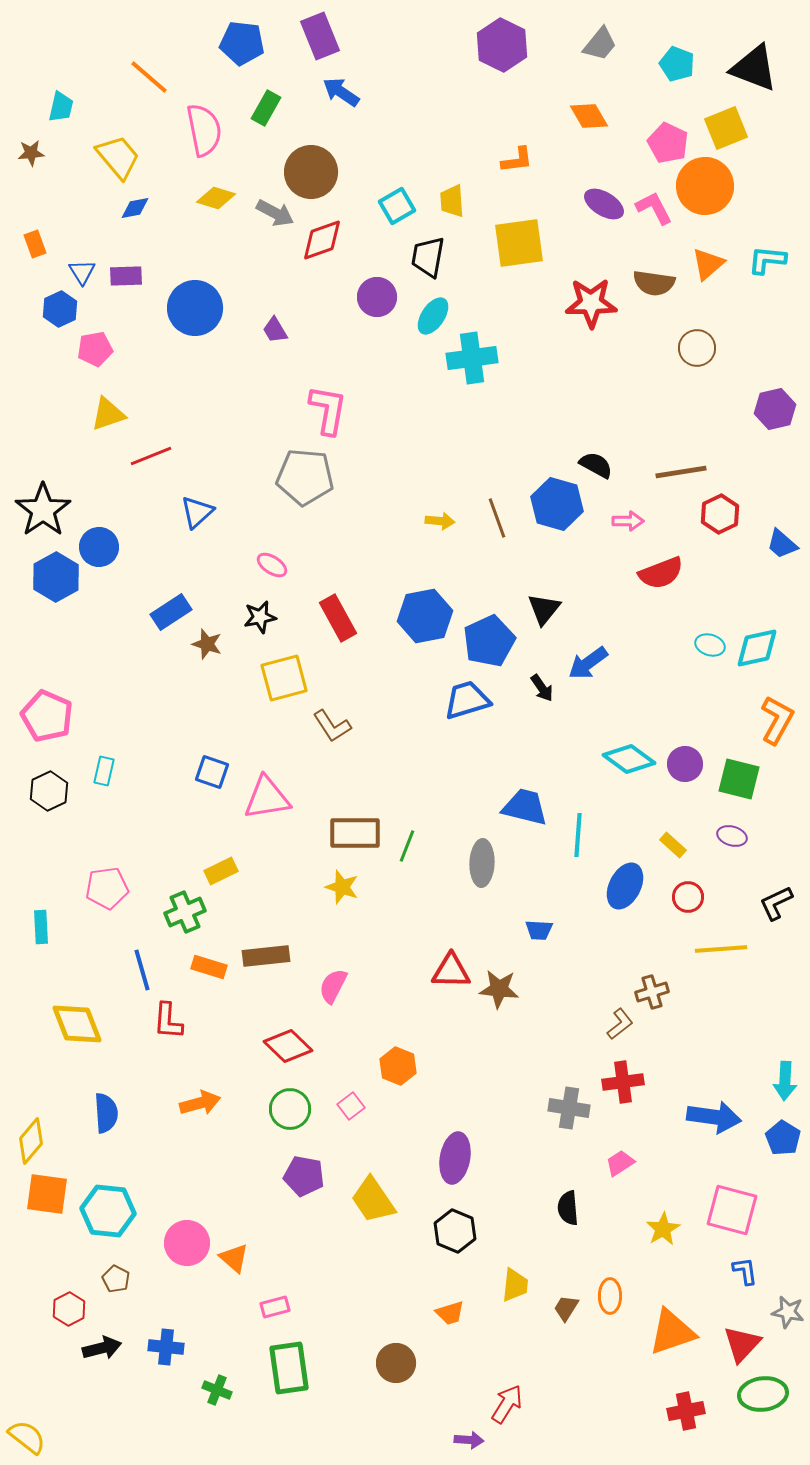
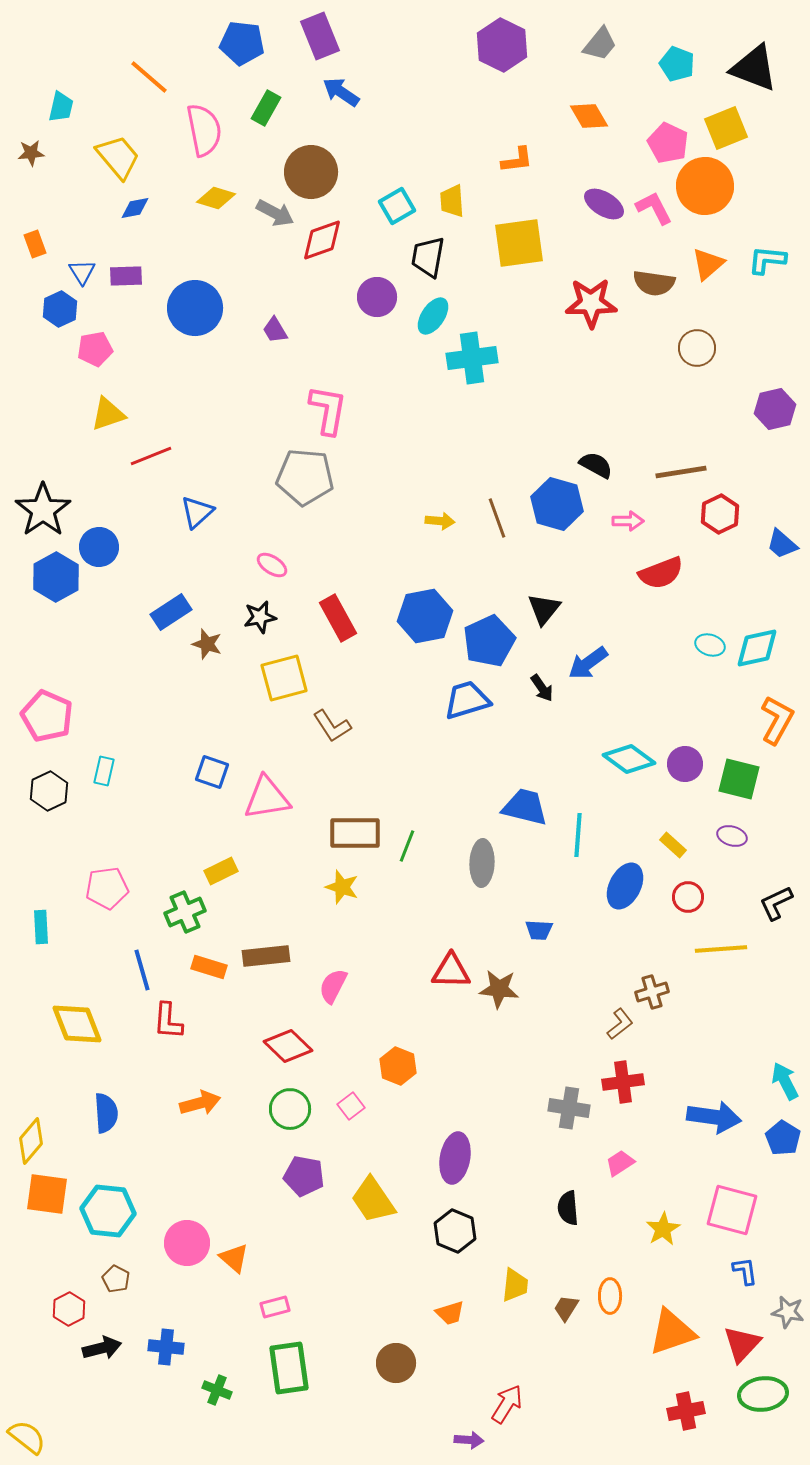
cyan arrow at (785, 1081): rotated 150 degrees clockwise
